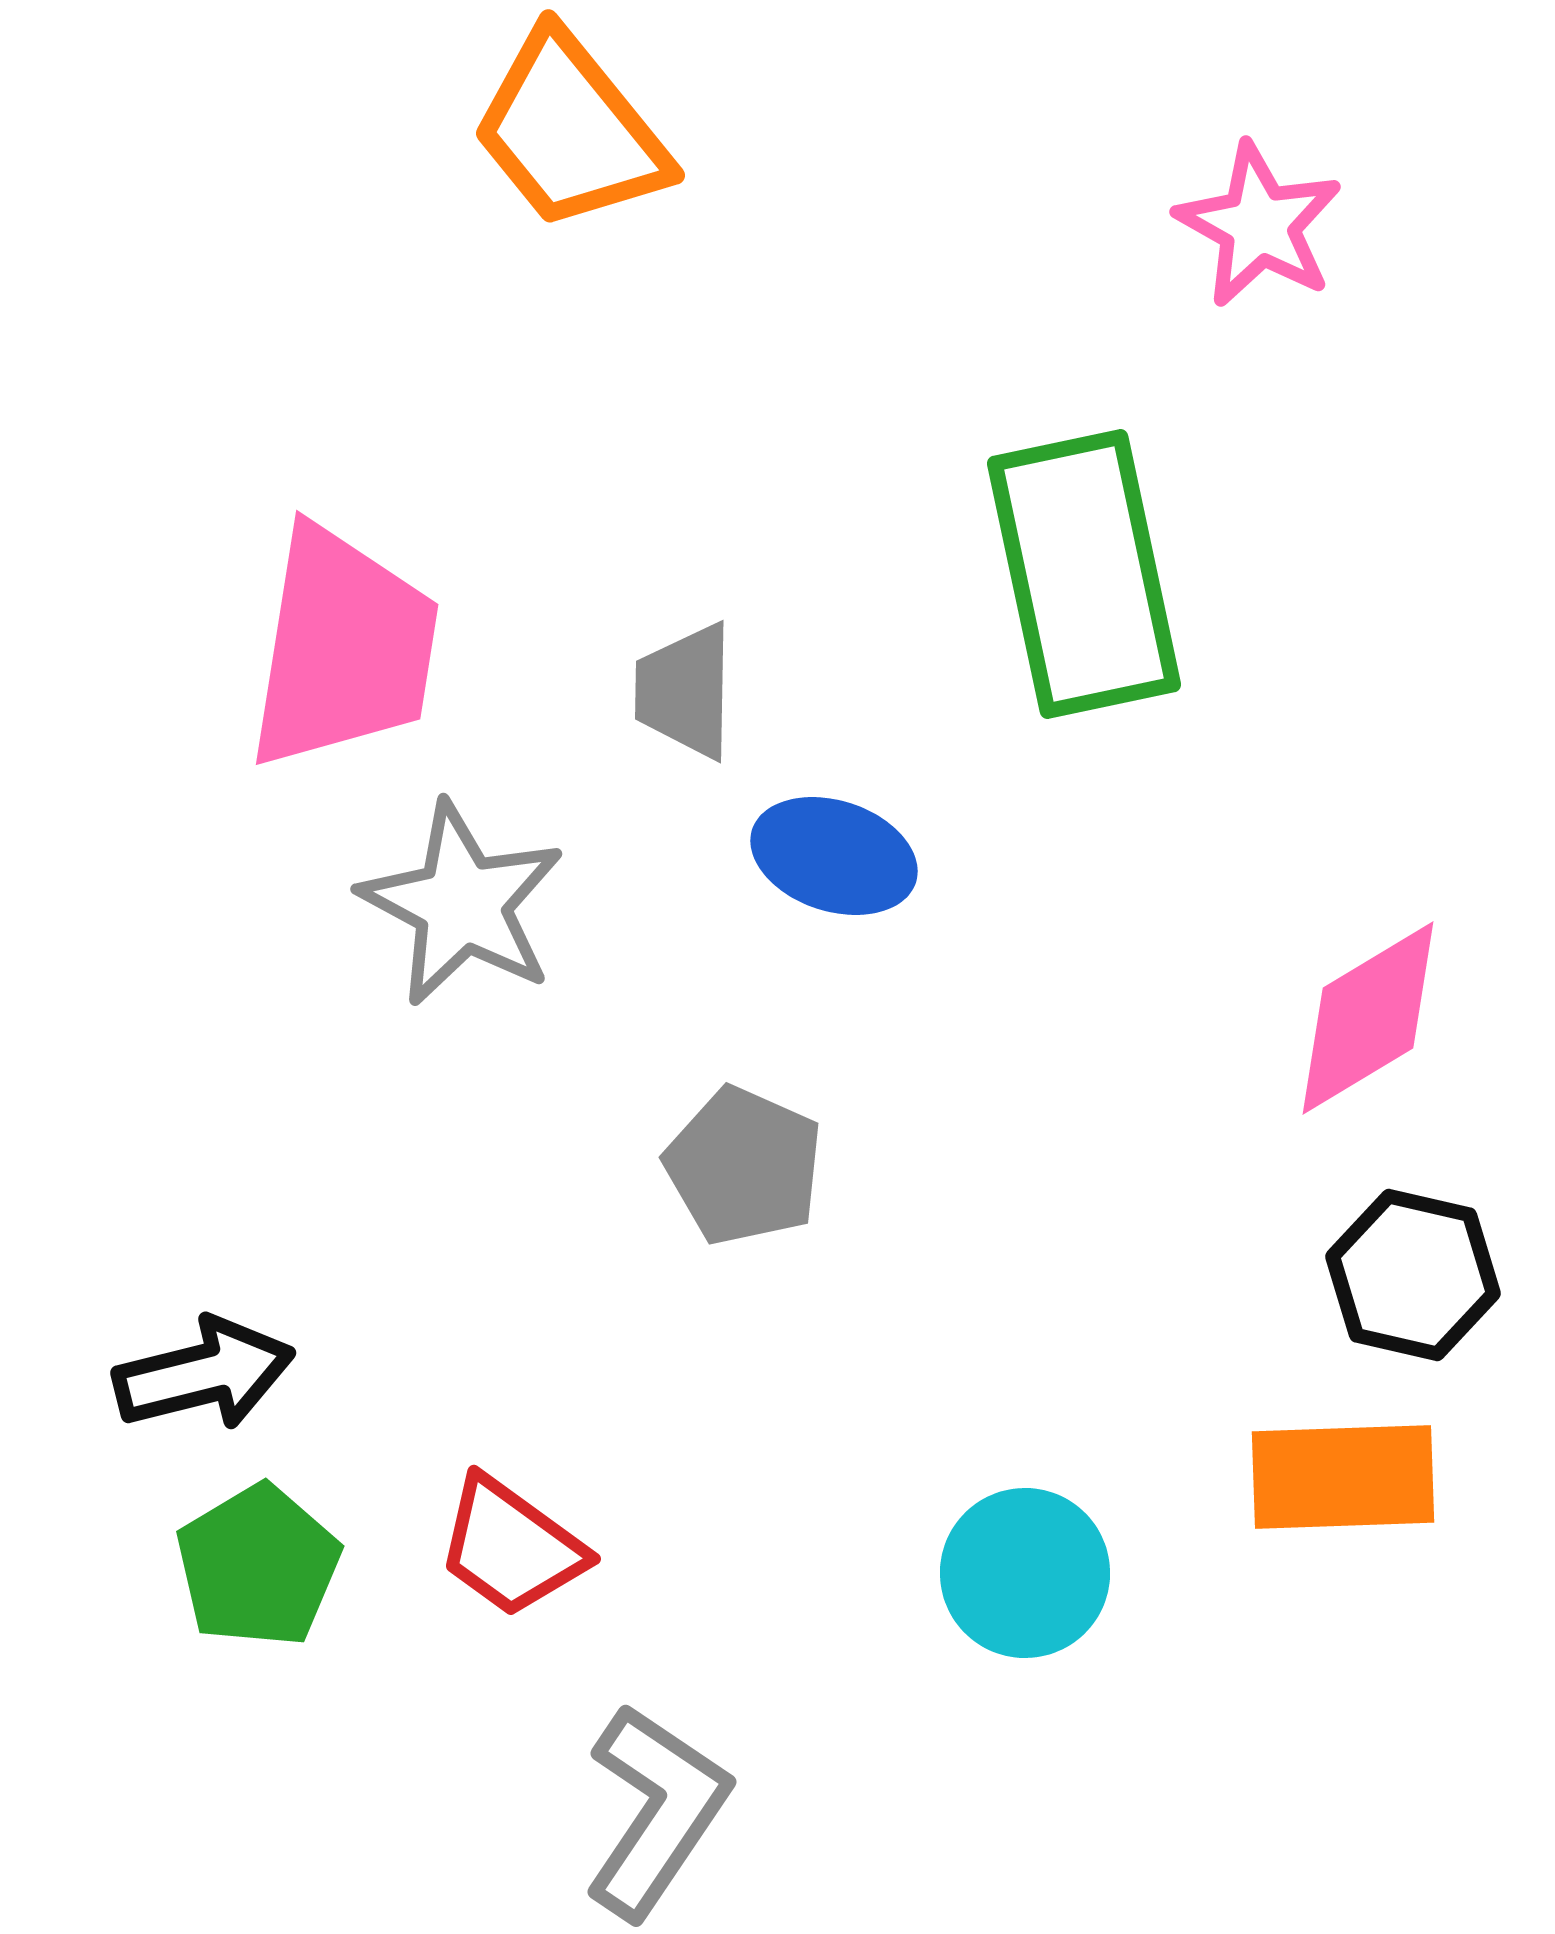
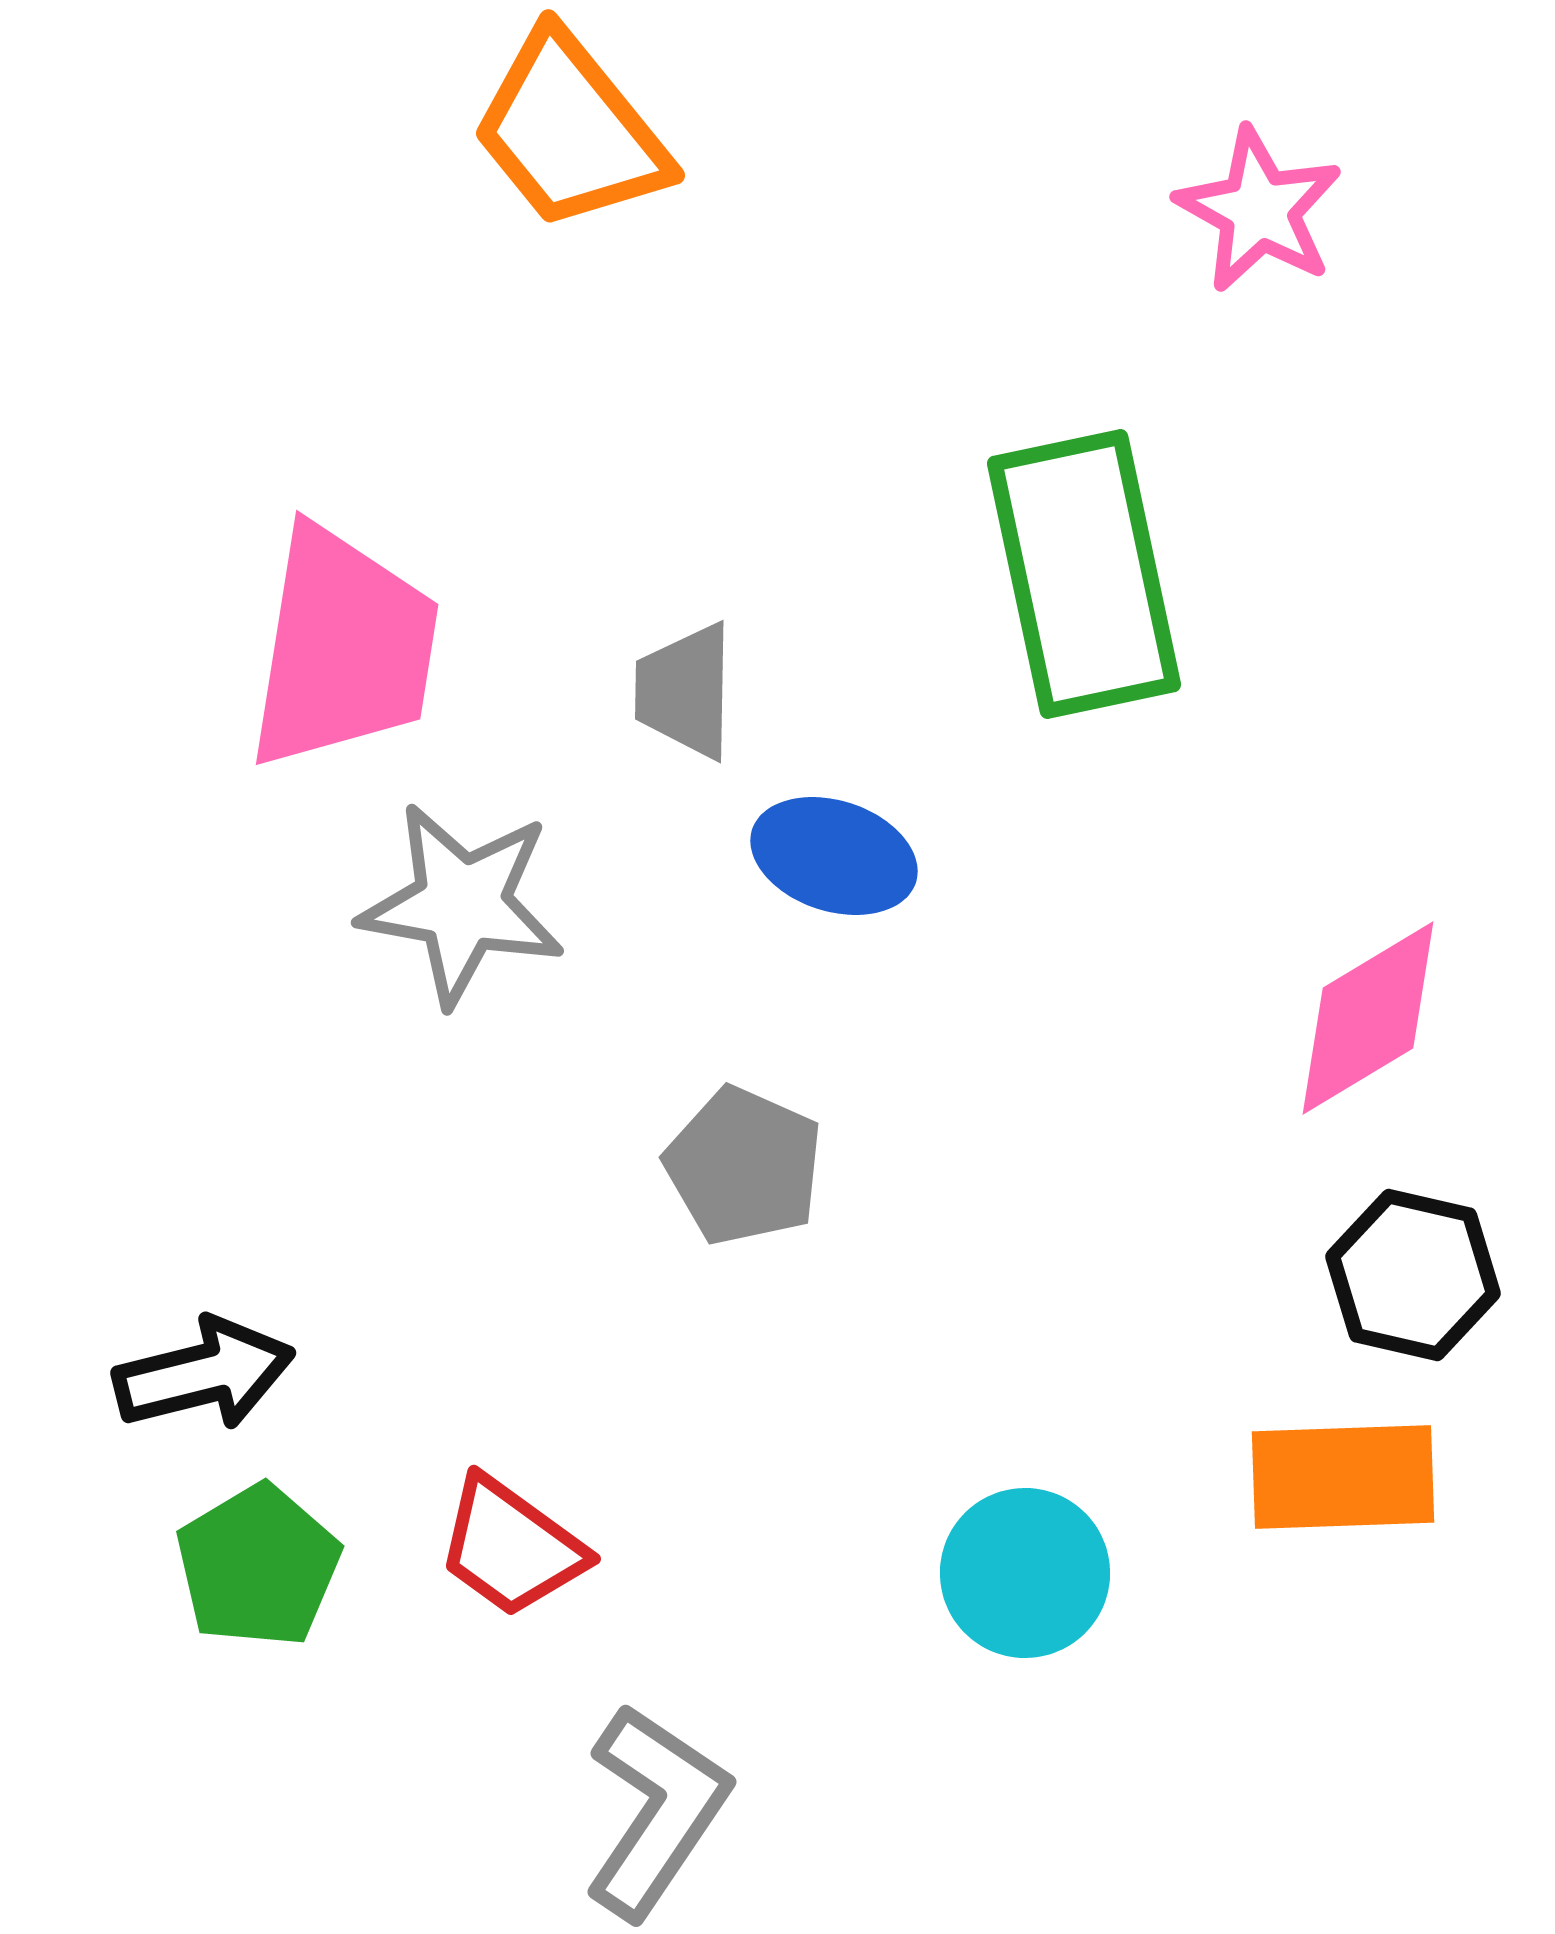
pink star: moved 15 px up
gray star: rotated 18 degrees counterclockwise
